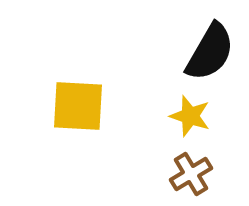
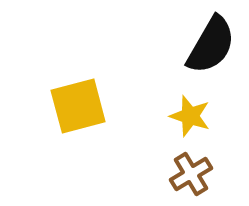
black semicircle: moved 1 px right, 7 px up
yellow square: rotated 18 degrees counterclockwise
